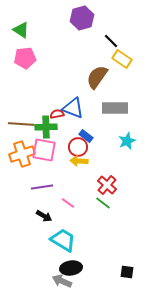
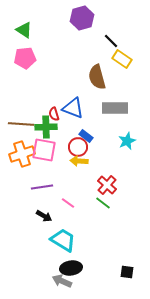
green triangle: moved 3 px right
brown semicircle: rotated 50 degrees counterclockwise
red semicircle: moved 3 px left; rotated 96 degrees counterclockwise
